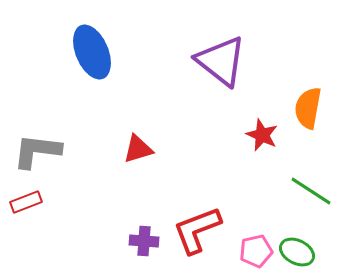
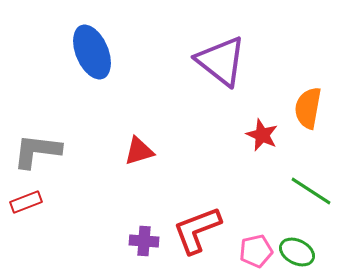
red triangle: moved 1 px right, 2 px down
